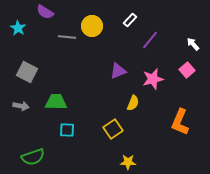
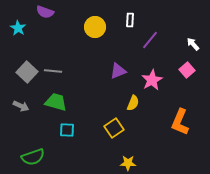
purple semicircle: rotated 12 degrees counterclockwise
white rectangle: rotated 40 degrees counterclockwise
yellow circle: moved 3 px right, 1 px down
gray line: moved 14 px left, 34 px down
gray square: rotated 15 degrees clockwise
pink star: moved 1 px left, 1 px down; rotated 15 degrees counterclockwise
green trapezoid: rotated 15 degrees clockwise
gray arrow: rotated 14 degrees clockwise
yellow square: moved 1 px right, 1 px up
yellow star: moved 1 px down
